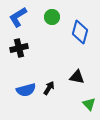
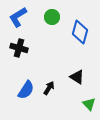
black cross: rotated 30 degrees clockwise
black triangle: rotated 21 degrees clockwise
blue semicircle: rotated 42 degrees counterclockwise
